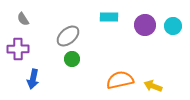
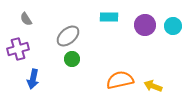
gray semicircle: moved 3 px right
purple cross: rotated 15 degrees counterclockwise
